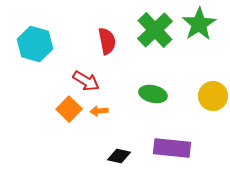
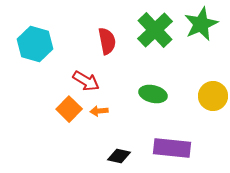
green star: moved 2 px right; rotated 8 degrees clockwise
